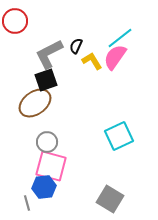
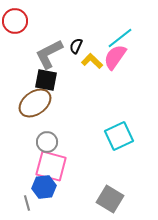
yellow L-shape: rotated 15 degrees counterclockwise
black square: rotated 30 degrees clockwise
